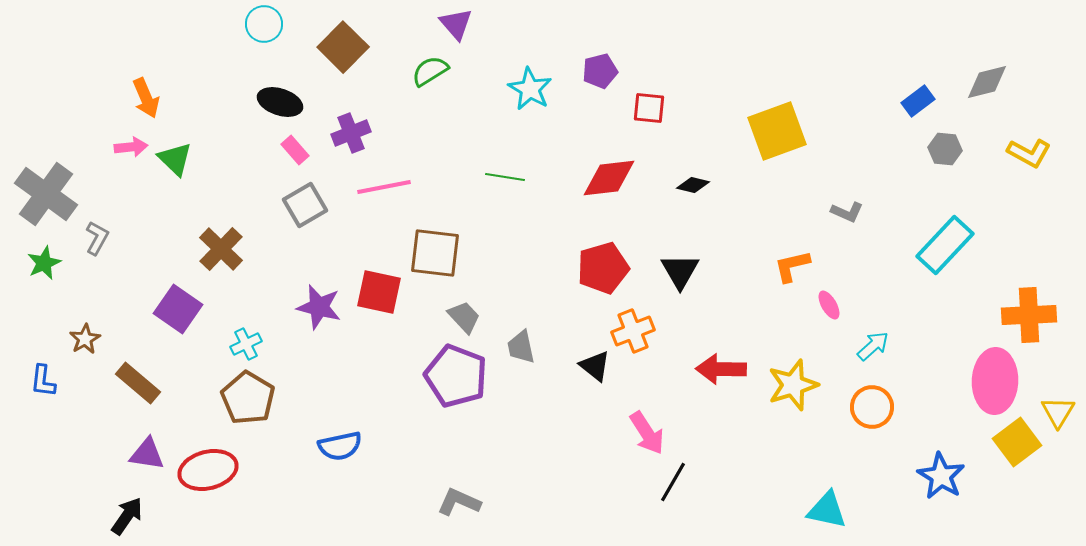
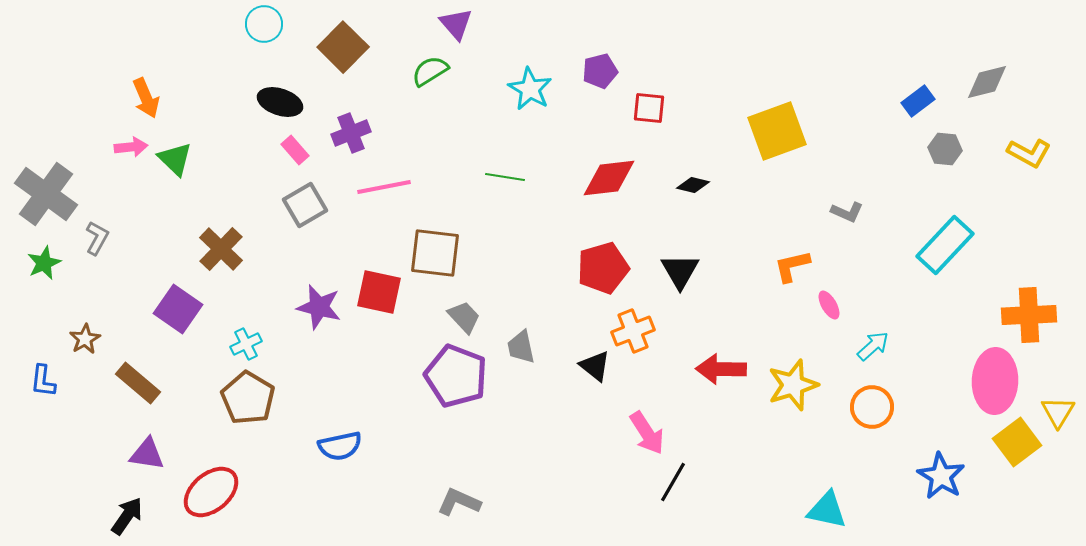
red ellipse at (208, 470): moved 3 px right, 22 px down; rotated 26 degrees counterclockwise
